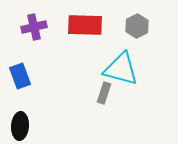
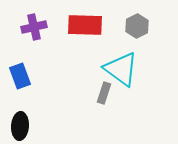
cyan triangle: rotated 21 degrees clockwise
